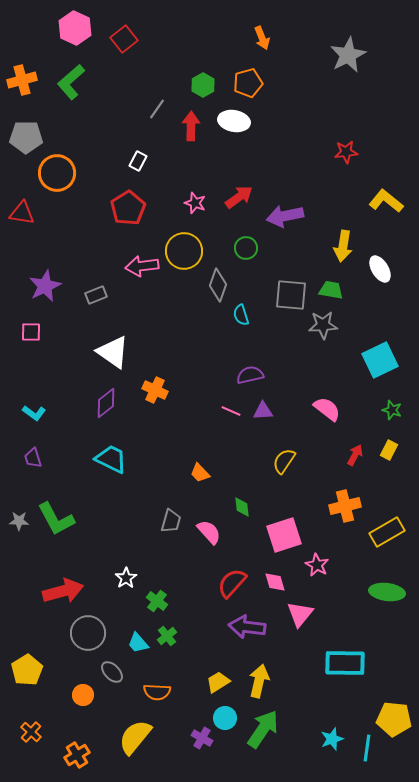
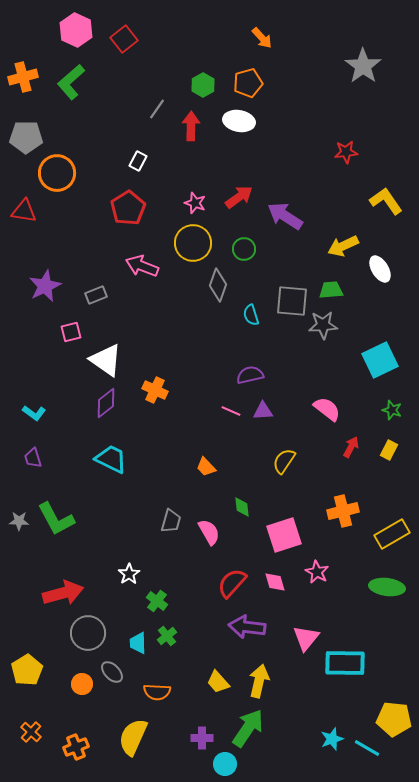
pink hexagon at (75, 28): moved 1 px right, 2 px down
orange arrow at (262, 38): rotated 20 degrees counterclockwise
gray star at (348, 55): moved 15 px right, 11 px down; rotated 9 degrees counterclockwise
orange cross at (22, 80): moved 1 px right, 3 px up
white ellipse at (234, 121): moved 5 px right
yellow L-shape at (386, 201): rotated 16 degrees clockwise
red triangle at (22, 213): moved 2 px right, 2 px up
purple arrow at (285, 216): rotated 45 degrees clockwise
yellow arrow at (343, 246): rotated 56 degrees clockwise
green circle at (246, 248): moved 2 px left, 1 px down
yellow circle at (184, 251): moved 9 px right, 8 px up
pink arrow at (142, 266): rotated 28 degrees clockwise
green trapezoid at (331, 290): rotated 15 degrees counterclockwise
gray square at (291, 295): moved 1 px right, 6 px down
cyan semicircle at (241, 315): moved 10 px right
pink square at (31, 332): moved 40 px right; rotated 15 degrees counterclockwise
white triangle at (113, 352): moved 7 px left, 8 px down
red arrow at (355, 455): moved 4 px left, 8 px up
orange trapezoid at (200, 473): moved 6 px right, 6 px up
orange cross at (345, 506): moved 2 px left, 5 px down
pink semicircle at (209, 532): rotated 12 degrees clockwise
yellow rectangle at (387, 532): moved 5 px right, 2 px down
pink star at (317, 565): moved 7 px down
white star at (126, 578): moved 3 px right, 4 px up
red arrow at (63, 591): moved 2 px down
green ellipse at (387, 592): moved 5 px up
pink triangle at (300, 614): moved 6 px right, 24 px down
cyan trapezoid at (138, 643): rotated 40 degrees clockwise
yellow trapezoid at (218, 682): rotated 100 degrees counterclockwise
orange circle at (83, 695): moved 1 px left, 11 px up
cyan circle at (225, 718): moved 46 px down
green arrow at (263, 729): moved 15 px left, 1 px up
yellow semicircle at (135, 737): moved 2 px left; rotated 15 degrees counterclockwise
purple cross at (202, 738): rotated 30 degrees counterclockwise
cyan line at (367, 748): rotated 68 degrees counterclockwise
orange cross at (77, 755): moved 1 px left, 8 px up; rotated 10 degrees clockwise
